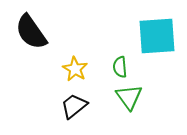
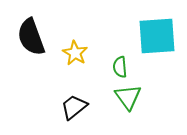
black semicircle: moved 5 px down; rotated 15 degrees clockwise
yellow star: moved 16 px up
green triangle: moved 1 px left
black trapezoid: moved 1 px down
